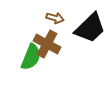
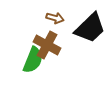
brown cross: moved 1 px down
green semicircle: moved 2 px right, 3 px down
